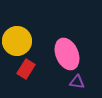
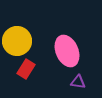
pink ellipse: moved 3 px up
purple triangle: moved 1 px right
